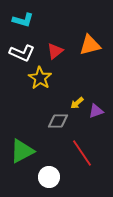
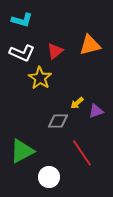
cyan L-shape: moved 1 px left
